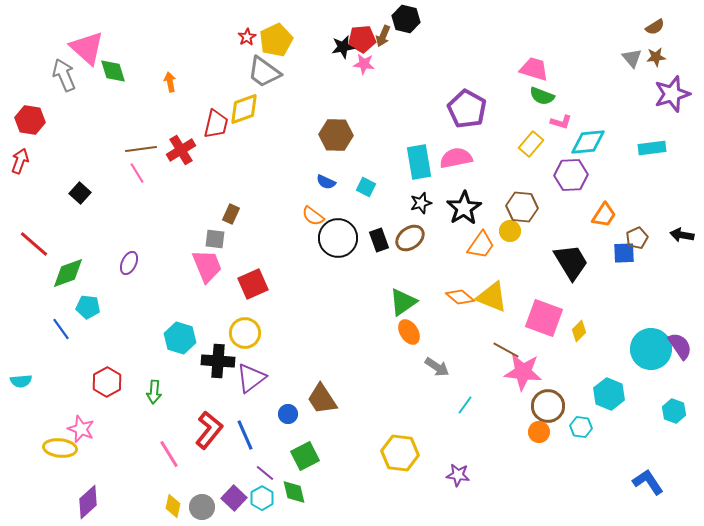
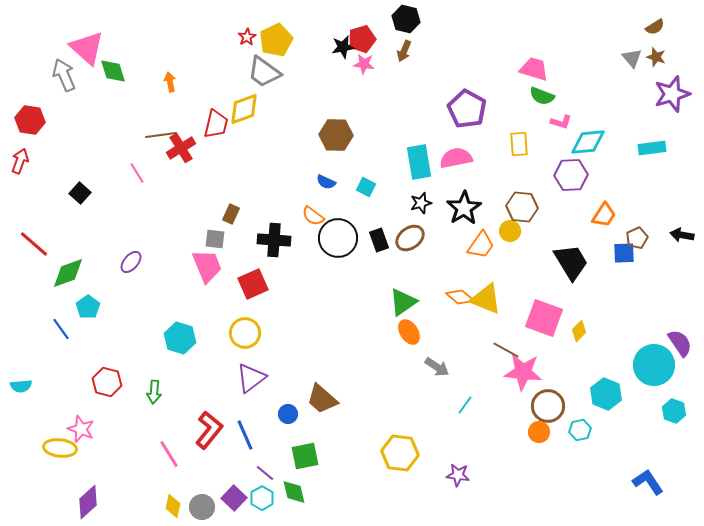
brown arrow at (383, 36): moved 21 px right, 15 px down
red pentagon at (362, 39): rotated 12 degrees counterclockwise
brown star at (656, 57): rotated 24 degrees clockwise
yellow rectangle at (531, 144): moved 12 px left; rotated 45 degrees counterclockwise
brown line at (141, 149): moved 20 px right, 14 px up
red cross at (181, 150): moved 2 px up
purple ellipse at (129, 263): moved 2 px right, 1 px up; rotated 15 degrees clockwise
yellow triangle at (492, 297): moved 6 px left, 2 px down
cyan pentagon at (88, 307): rotated 30 degrees clockwise
purple semicircle at (680, 346): moved 3 px up
cyan circle at (651, 349): moved 3 px right, 16 px down
black cross at (218, 361): moved 56 px right, 121 px up
cyan semicircle at (21, 381): moved 5 px down
red hexagon at (107, 382): rotated 16 degrees counterclockwise
cyan hexagon at (609, 394): moved 3 px left
brown trapezoid at (322, 399): rotated 16 degrees counterclockwise
cyan hexagon at (581, 427): moved 1 px left, 3 px down; rotated 20 degrees counterclockwise
green square at (305, 456): rotated 16 degrees clockwise
